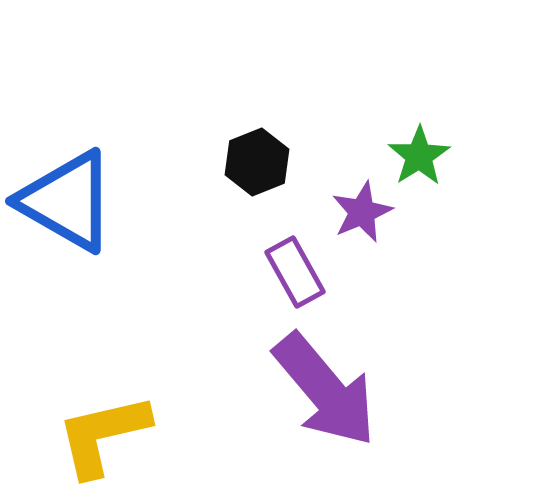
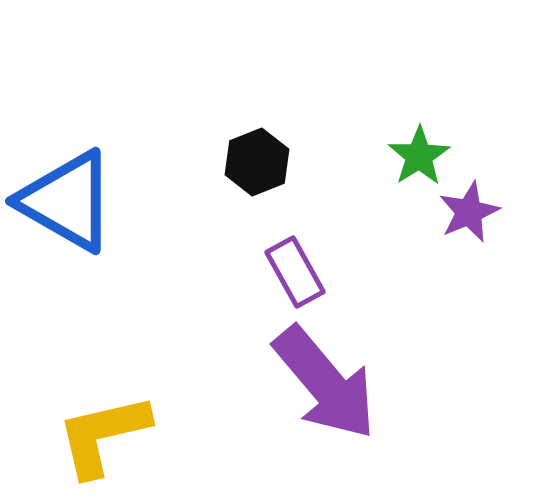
purple star: moved 107 px right
purple arrow: moved 7 px up
